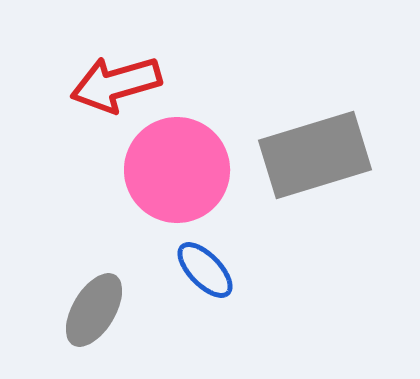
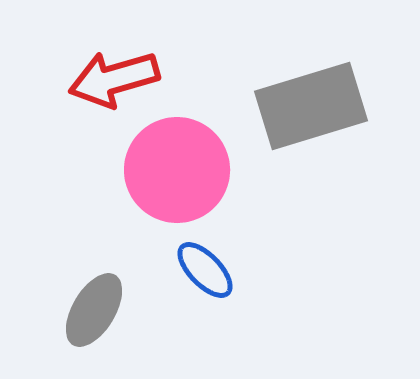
red arrow: moved 2 px left, 5 px up
gray rectangle: moved 4 px left, 49 px up
